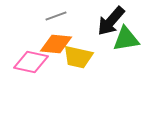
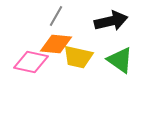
gray line: rotated 40 degrees counterclockwise
black arrow: rotated 144 degrees counterclockwise
green triangle: moved 6 px left, 21 px down; rotated 44 degrees clockwise
